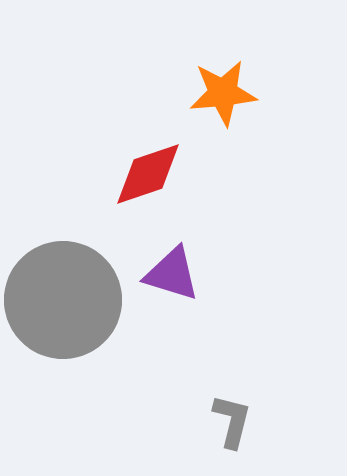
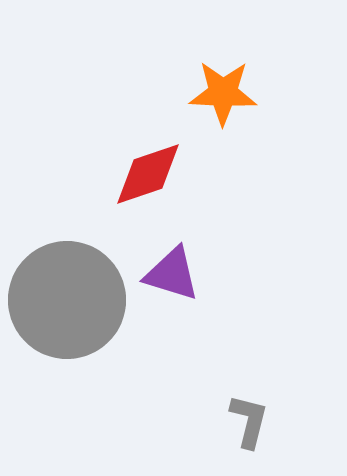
orange star: rotated 8 degrees clockwise
gray circle: moved 4 px right
gray L-shape: moved 17 px right
